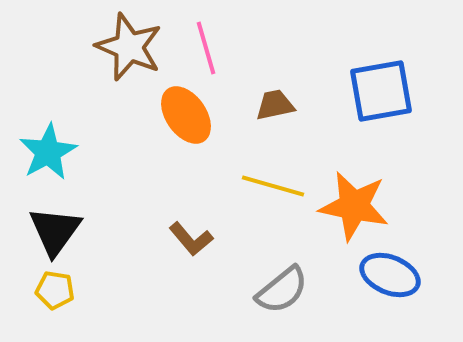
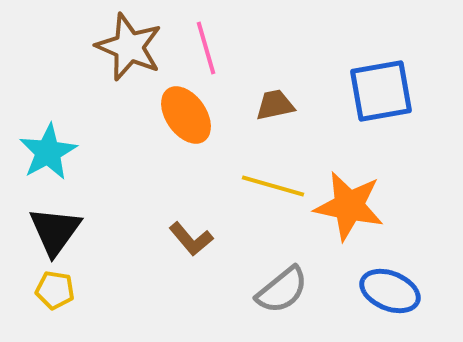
orange star: moved 5 px left
blue ellipse: moved 16 px down
